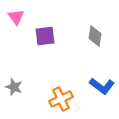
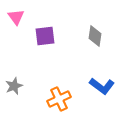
gray star: moved 1 px up; rotated 30 degrees clockwise
orange cross: moved 2 px left
